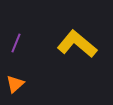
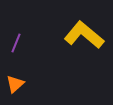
yellow L-shape: moved 7 px right, 9 px up
